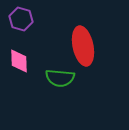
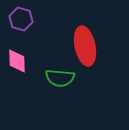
red ellipse: moved 2 px right
pink diamond: moved 2 px left
